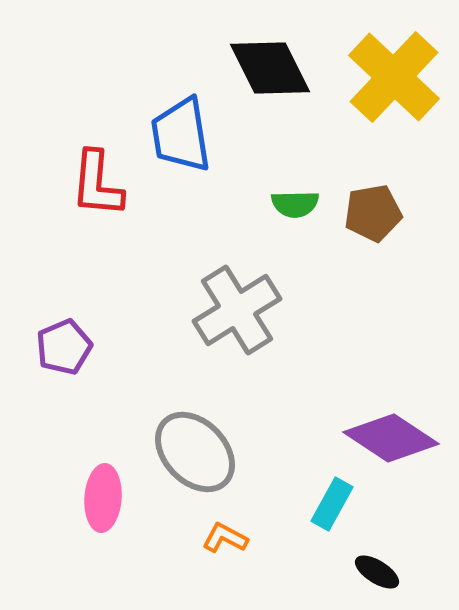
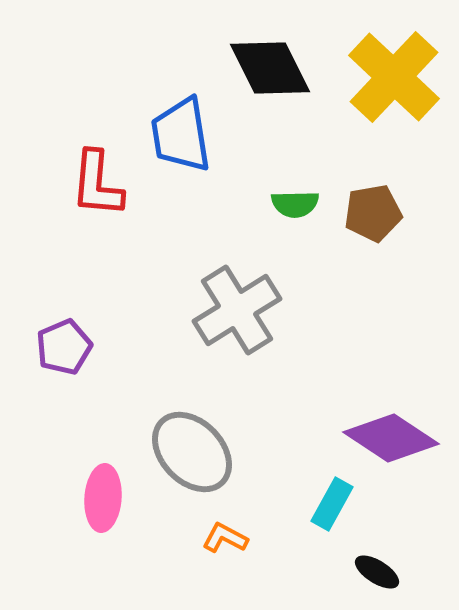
gray ellipse: moved 3 px left
